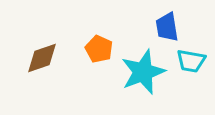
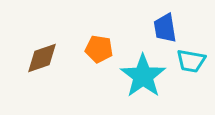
blue trapezoid: moved 2 px left, 1 px down
orange pentagon: rotated 16 degrees counterclockwise
cyan star: moved 4 px down; rotated 15 degrees counterclockwise
